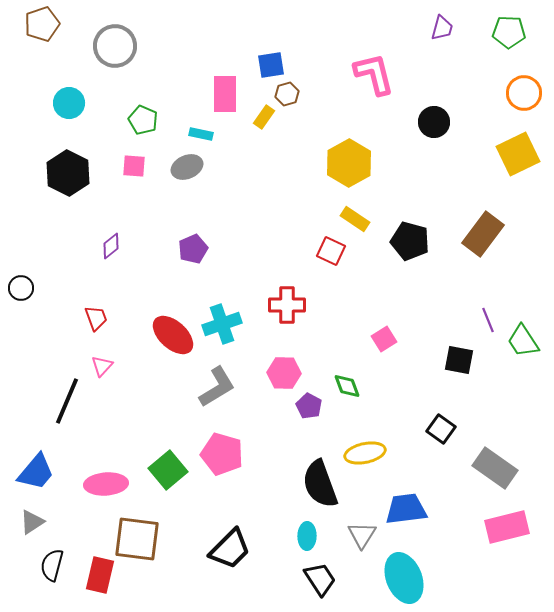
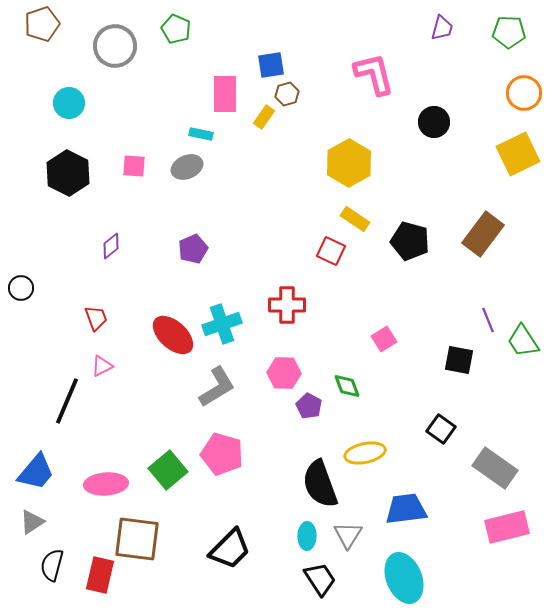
green pentagon at (143, 120): moved 33 px right, 91 px up
pink triangle at (102, 366): rotated 20 degrees clockwise
gray triangle at (362, 535): moved 14 px left
